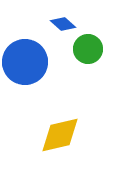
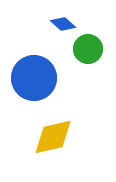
blue circle: moved 9 px right, 16 px down
yellow diamond: moved 7 px left, 2 px down
